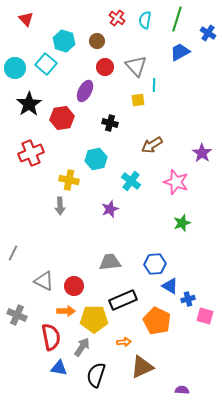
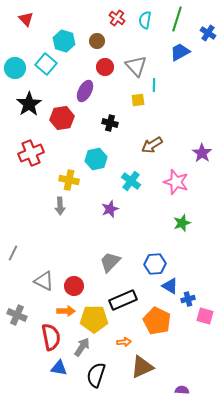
gray trapezoid at (110, 262): rotated 40 degrees counterclockwise
